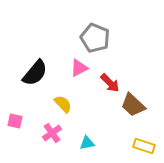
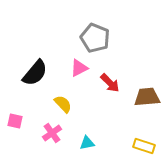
brown trapezoid: moved 14 px right, 8 px up; rotated 132 degrees clockwise
